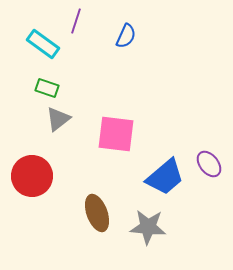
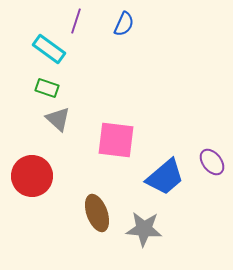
blue semicircle: moved 2 px left, 12 px up
cyan rectangle: moved 6 px right, 5 px down
gray triangle: rotated 40 degrees counterclockwise
pink square: moved 6 px down
purple ellipse: moved 3 px right, 2 px up
gray star: moved 4 px left, 2 px down
